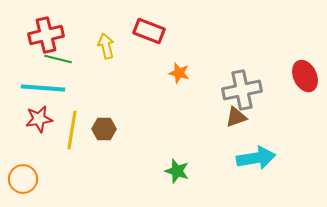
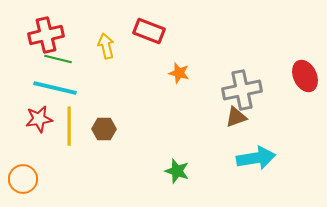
cyan line: moved 12 px right; rotated 9 degrees clockwise
yellow line: moved 3 px left, 4 px up; rotated 9 degrees counterclockwise
